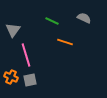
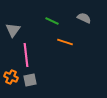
pink line: rotated 10 degrees clockwise
